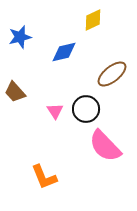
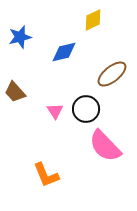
orange L-shape: moved 2 px right, 2 px up
